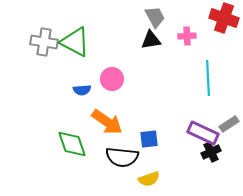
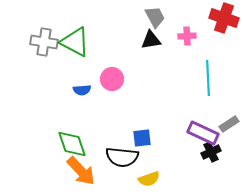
orange arrow: moved 26 px left, 49 px down; rotated 12 degrees clockwise
blue square: moved 7 px left, 1 px up
